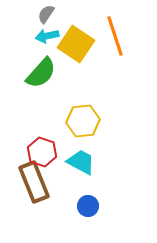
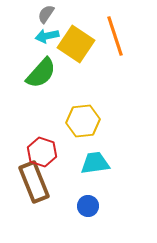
cyan trapezoid: moved 14 px right, 1 px down; rotated 36 degrees counterclockwise
